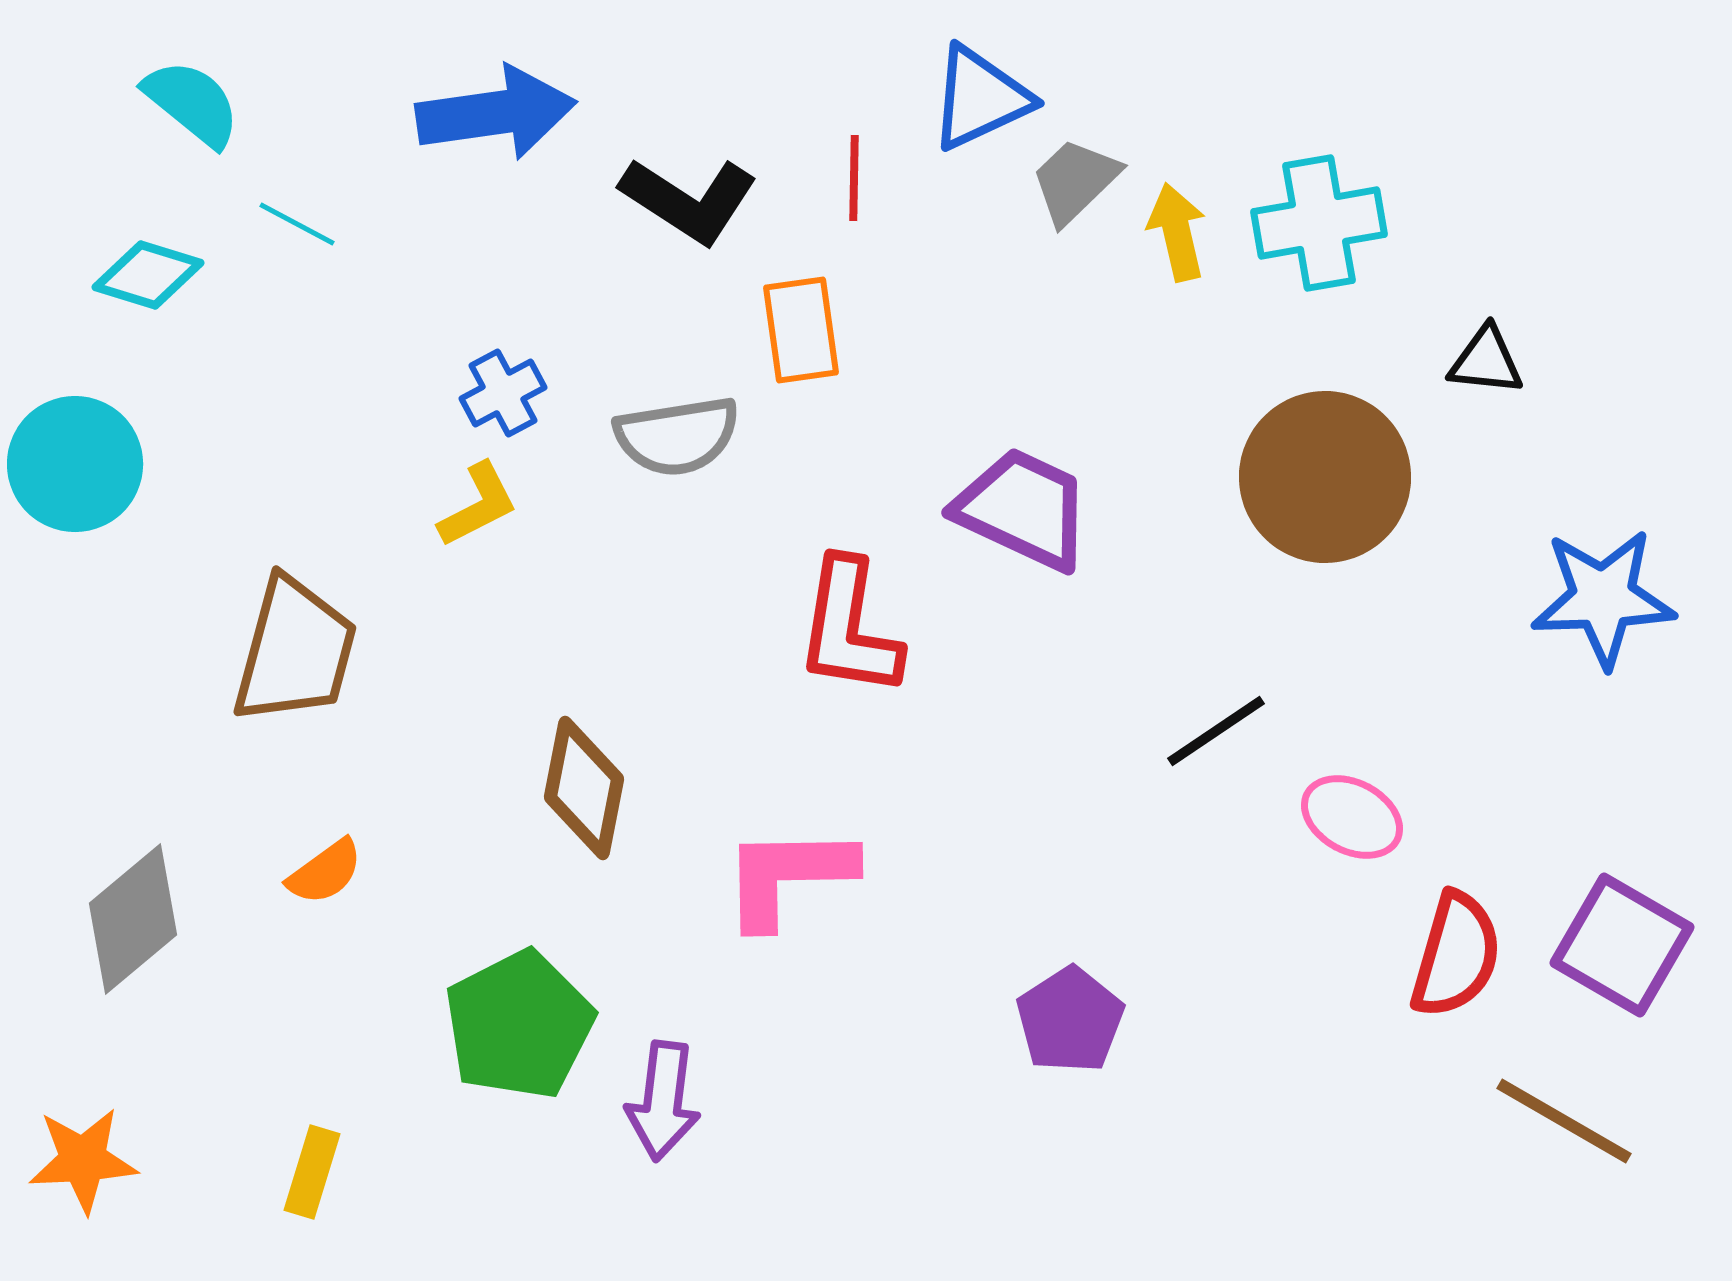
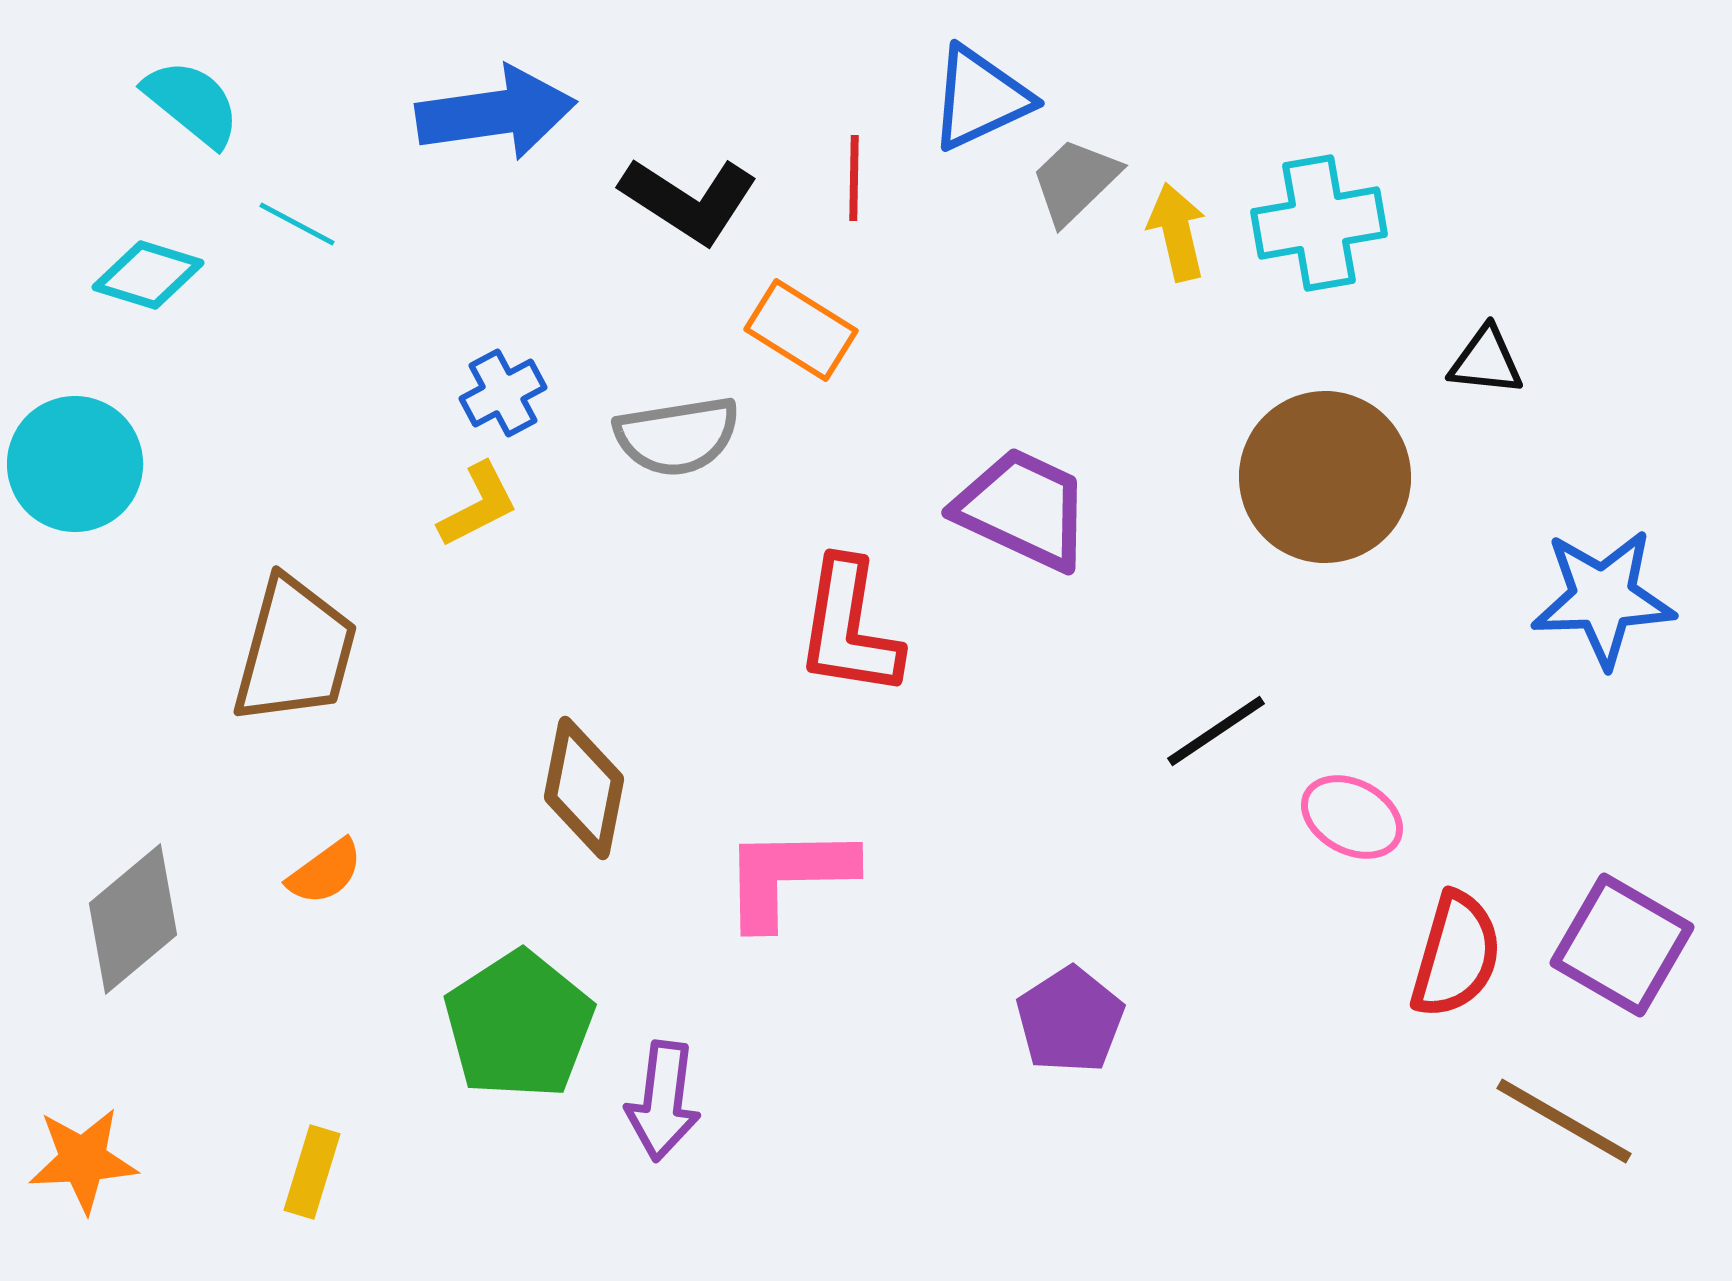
orange rectangle: rotated 50 degrees counterclockwise
green pentagon: rotated 6 degrees counterclockwise
